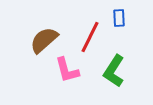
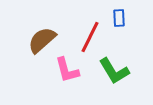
brown semicircle: moved 2 px left
green L-shape: rotated 64 degrees counterclockwise
